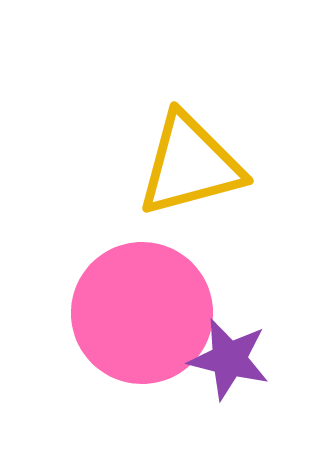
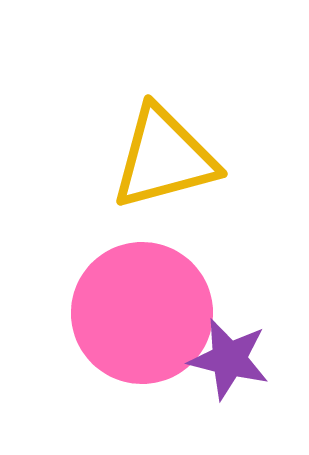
yellow triangle: moved 26 px left, 7 px up
